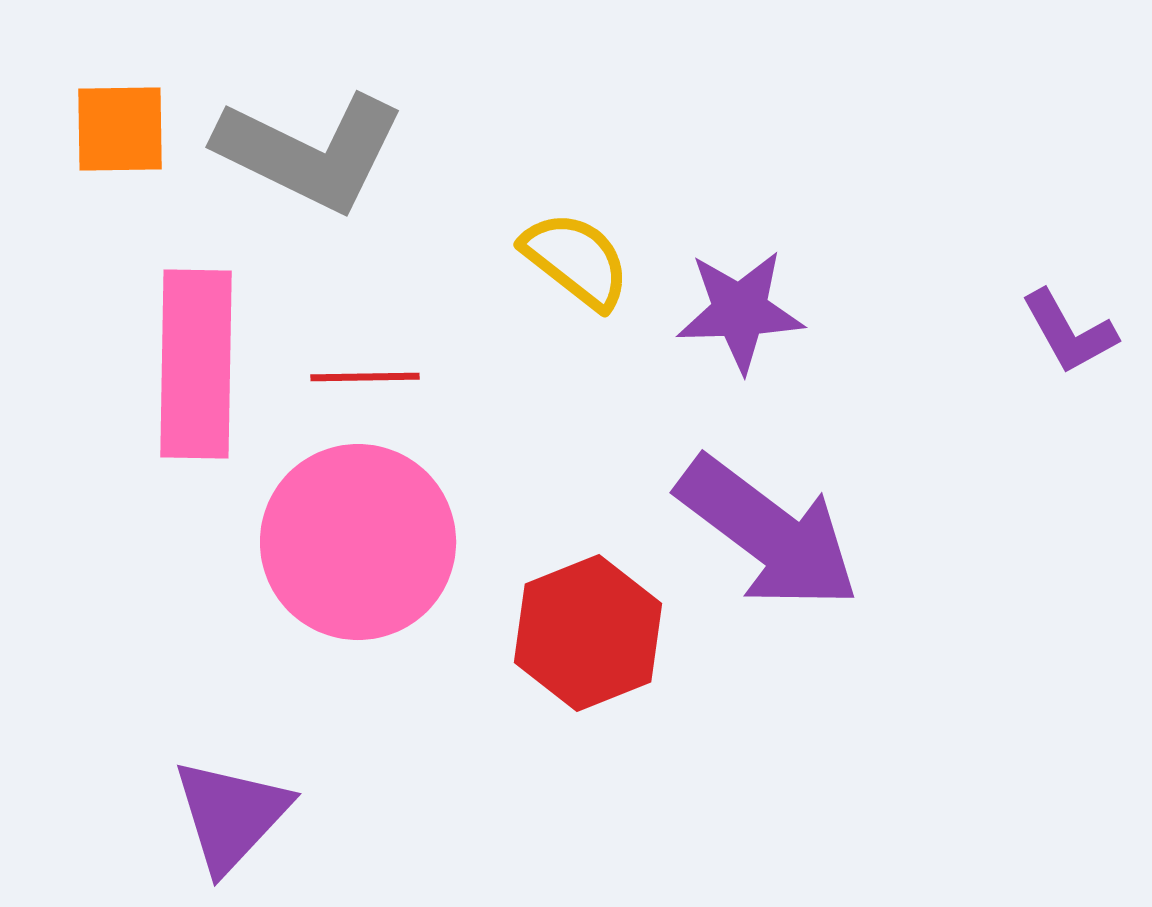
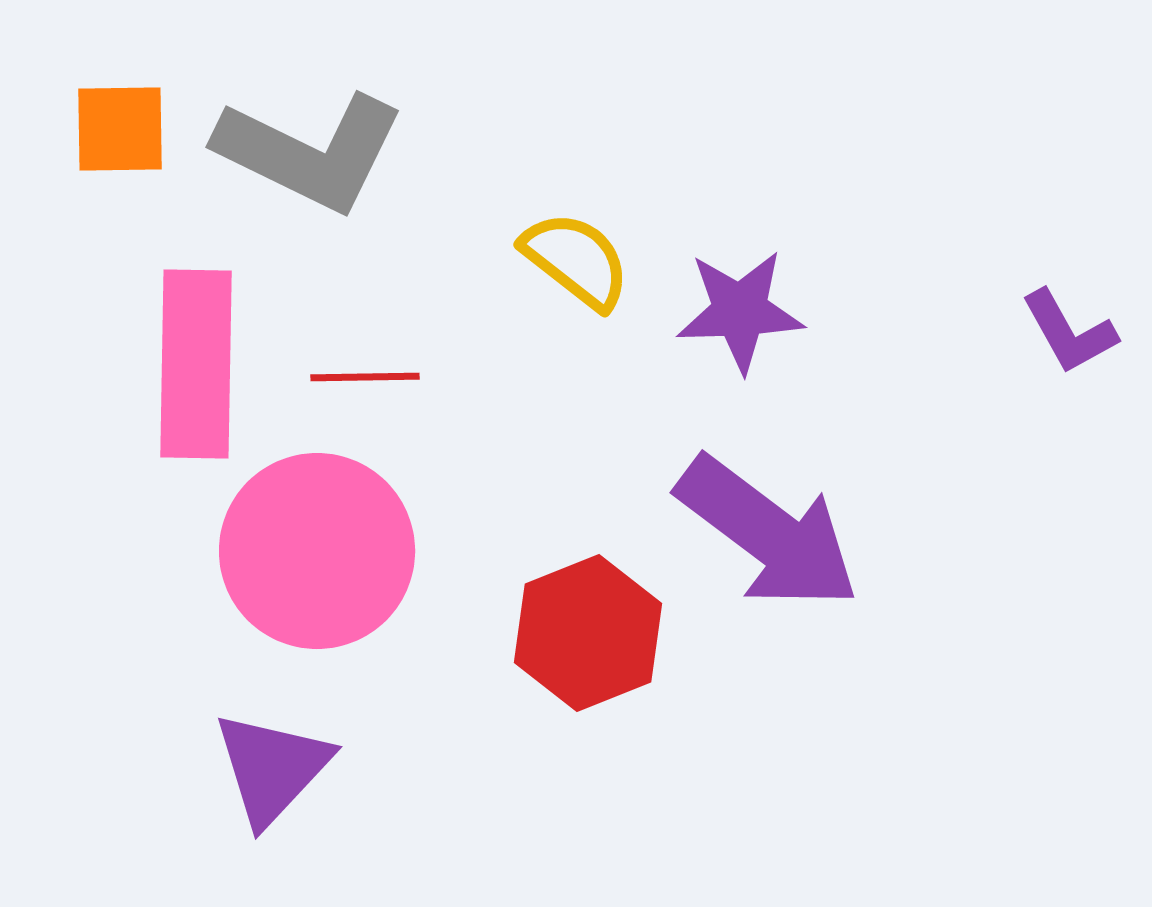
pink circle: moved 41 px left, 9 px down
purple triangle: moved 41 px right, 47 px up
